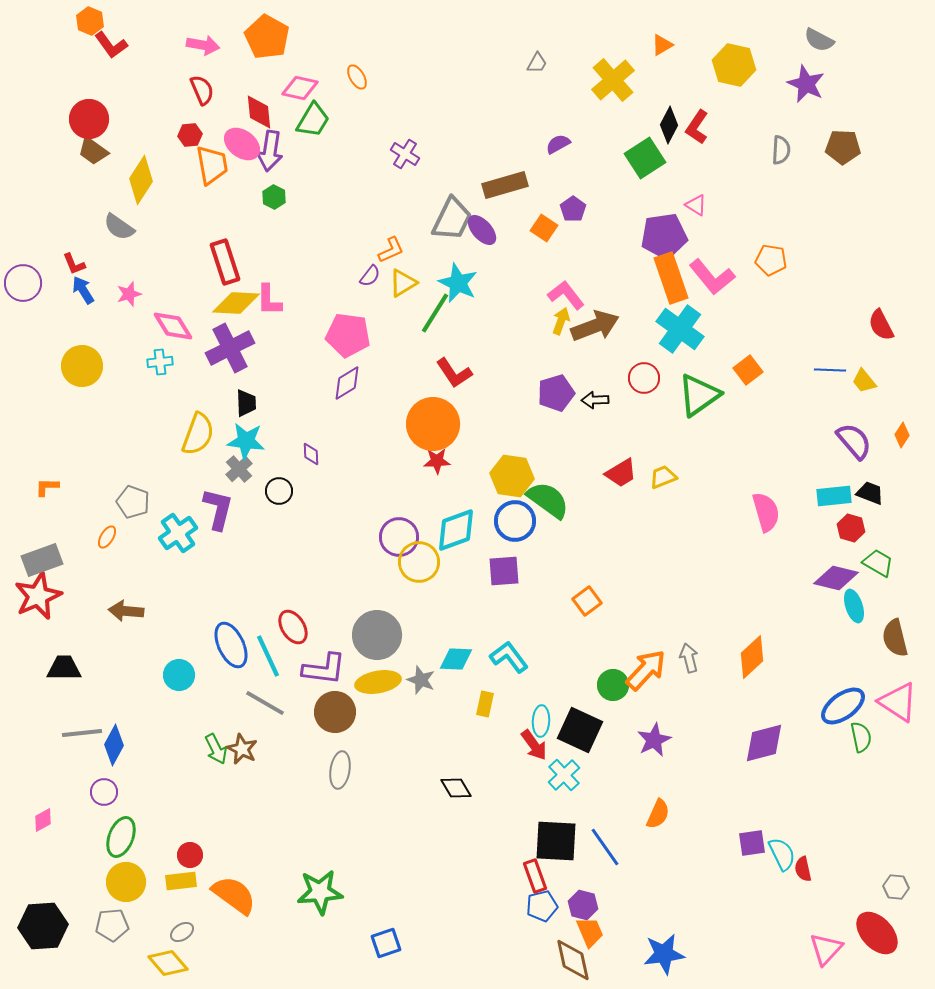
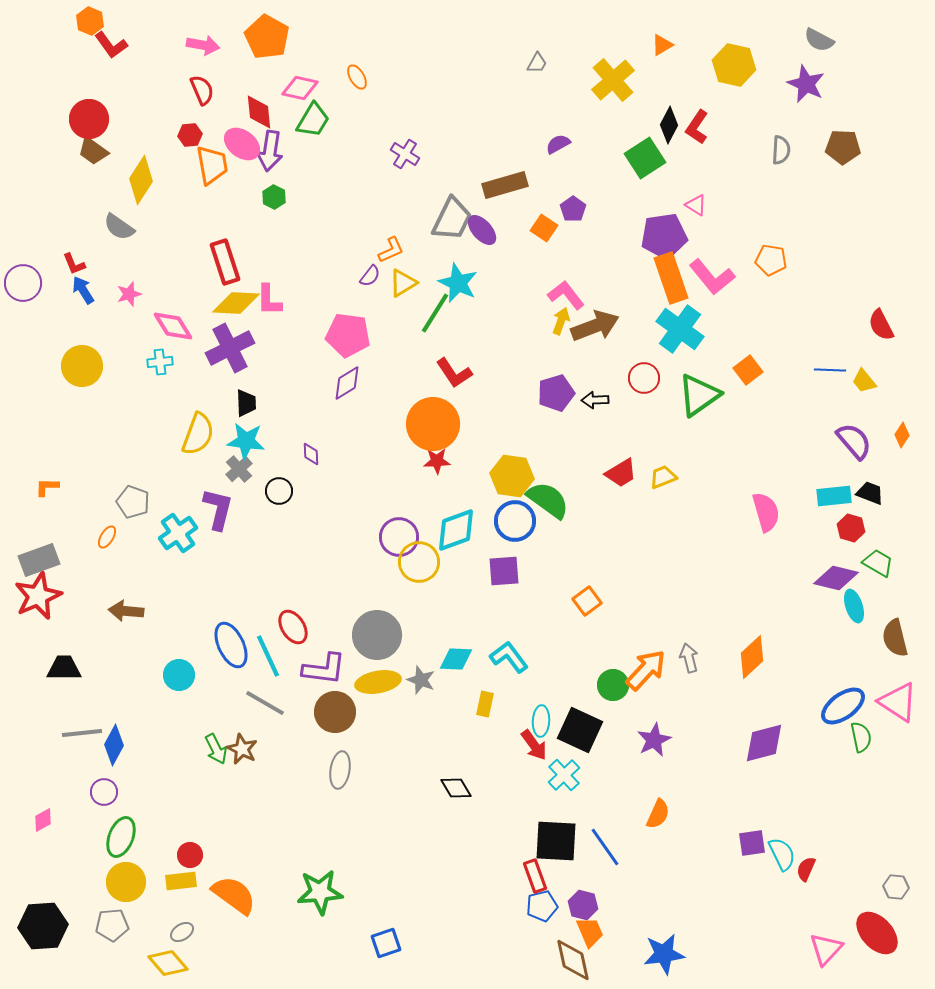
gray rectangle at (42, 560): moved 3 px left
red semicircle at (803, 869): moved 3 px right; rotated 35 degrees clockwise
